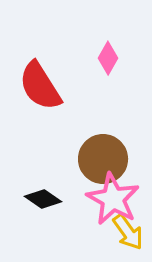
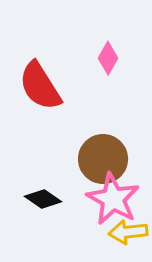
yellow arrow: rotated 120 degrees clockwise
